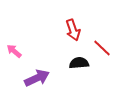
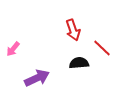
pink arrow: moved 1 px left, 2 px up; rotated 91 degrees counterclockwise
